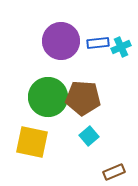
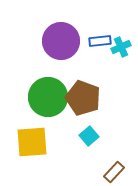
blue rectangle: moved 2 px right, 2 px up
brown pentagon: rotated 16 degrees clockwise
yellow square: rotated 16 degrees counterclockwise
brown rectangle: rotated 25 degrees counterclockwise
